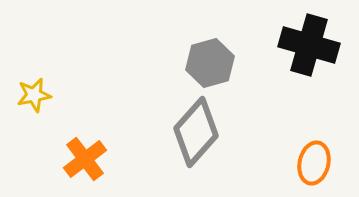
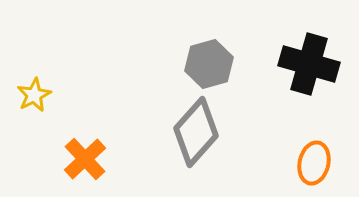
black cross: moved 19 px down
gray hexagon: moved 1 px left, 1 px down
yellow star: rotated 16 degrees counterclockwise
orange cross: rotated 6 degrees counterclockwise
